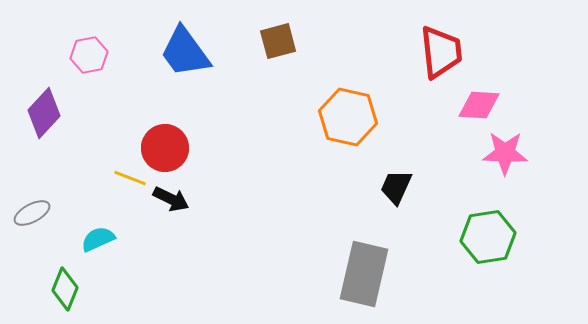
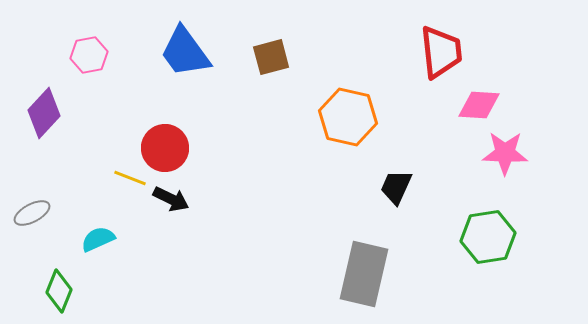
brown square: moved 7 px left, 16 px down
green diamond: moved 6 px left, 2 px down
